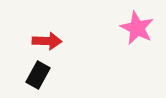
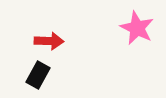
red arrow: moved 2 px right
